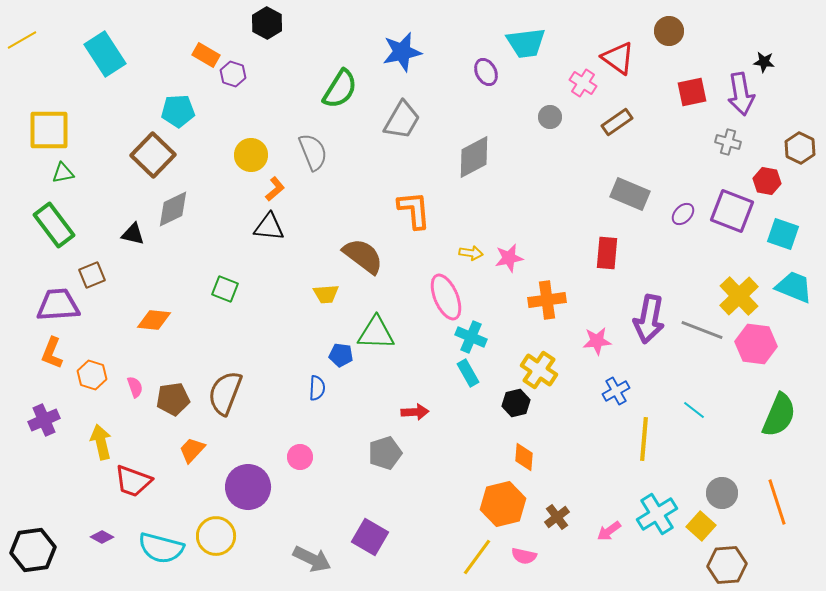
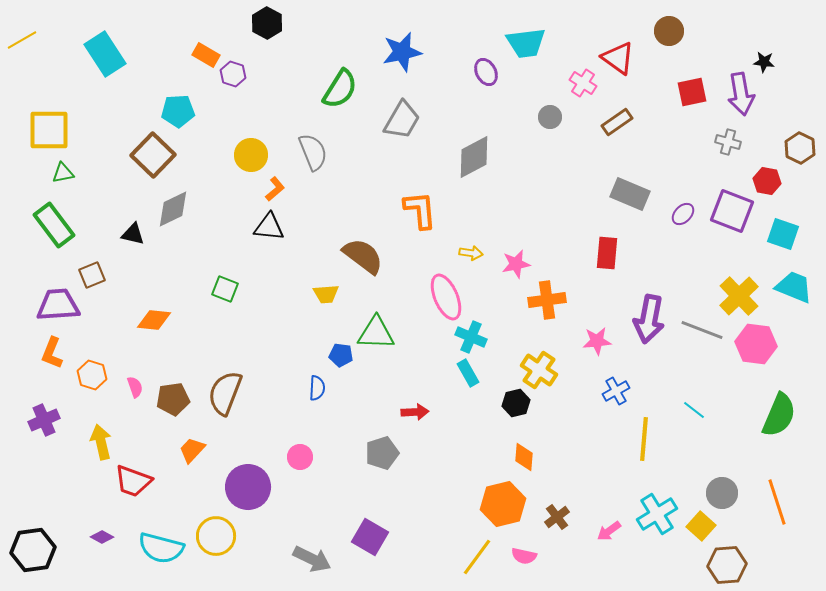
orange L-shape at (414, 210): moved 6 px right
pink star at (509, 258): moved 7 px right, 6 px down
gray pentagon at (385, 453): moved 3 px left
